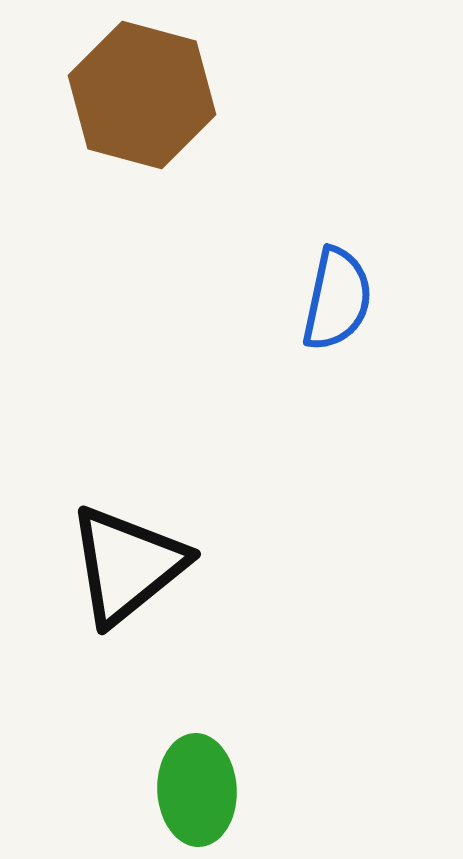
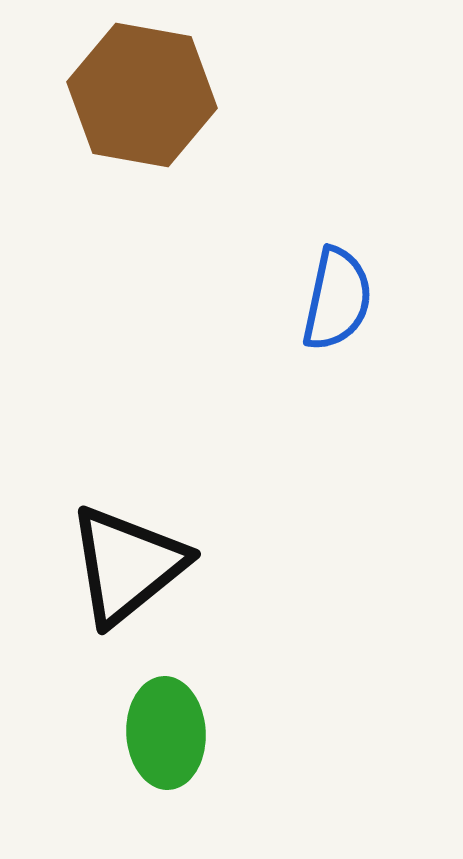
brown hexagon: rotated 5 degrees counterclockwise
green ellipse: moved 31 px left, 57 px up
